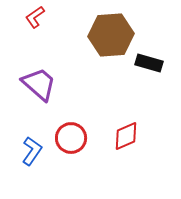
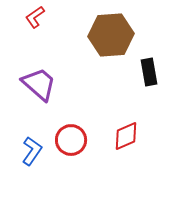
black rectangle: moved 9 px down; rotated 64 degrees clockwise
red circle: moved 2 px down
